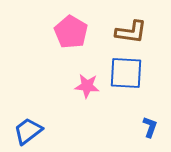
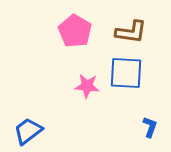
pink pentagon: moved 4 px right, 1 px up
